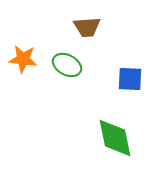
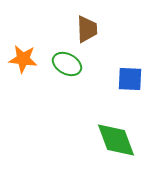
brown trapezoid: moved 2 px down; rotated 88 degrees counterclockwise
green ellipse: moved 1 px up
green diamond: moved 1 px right, 2 px down; rotated 9 degrees counterclockwise
